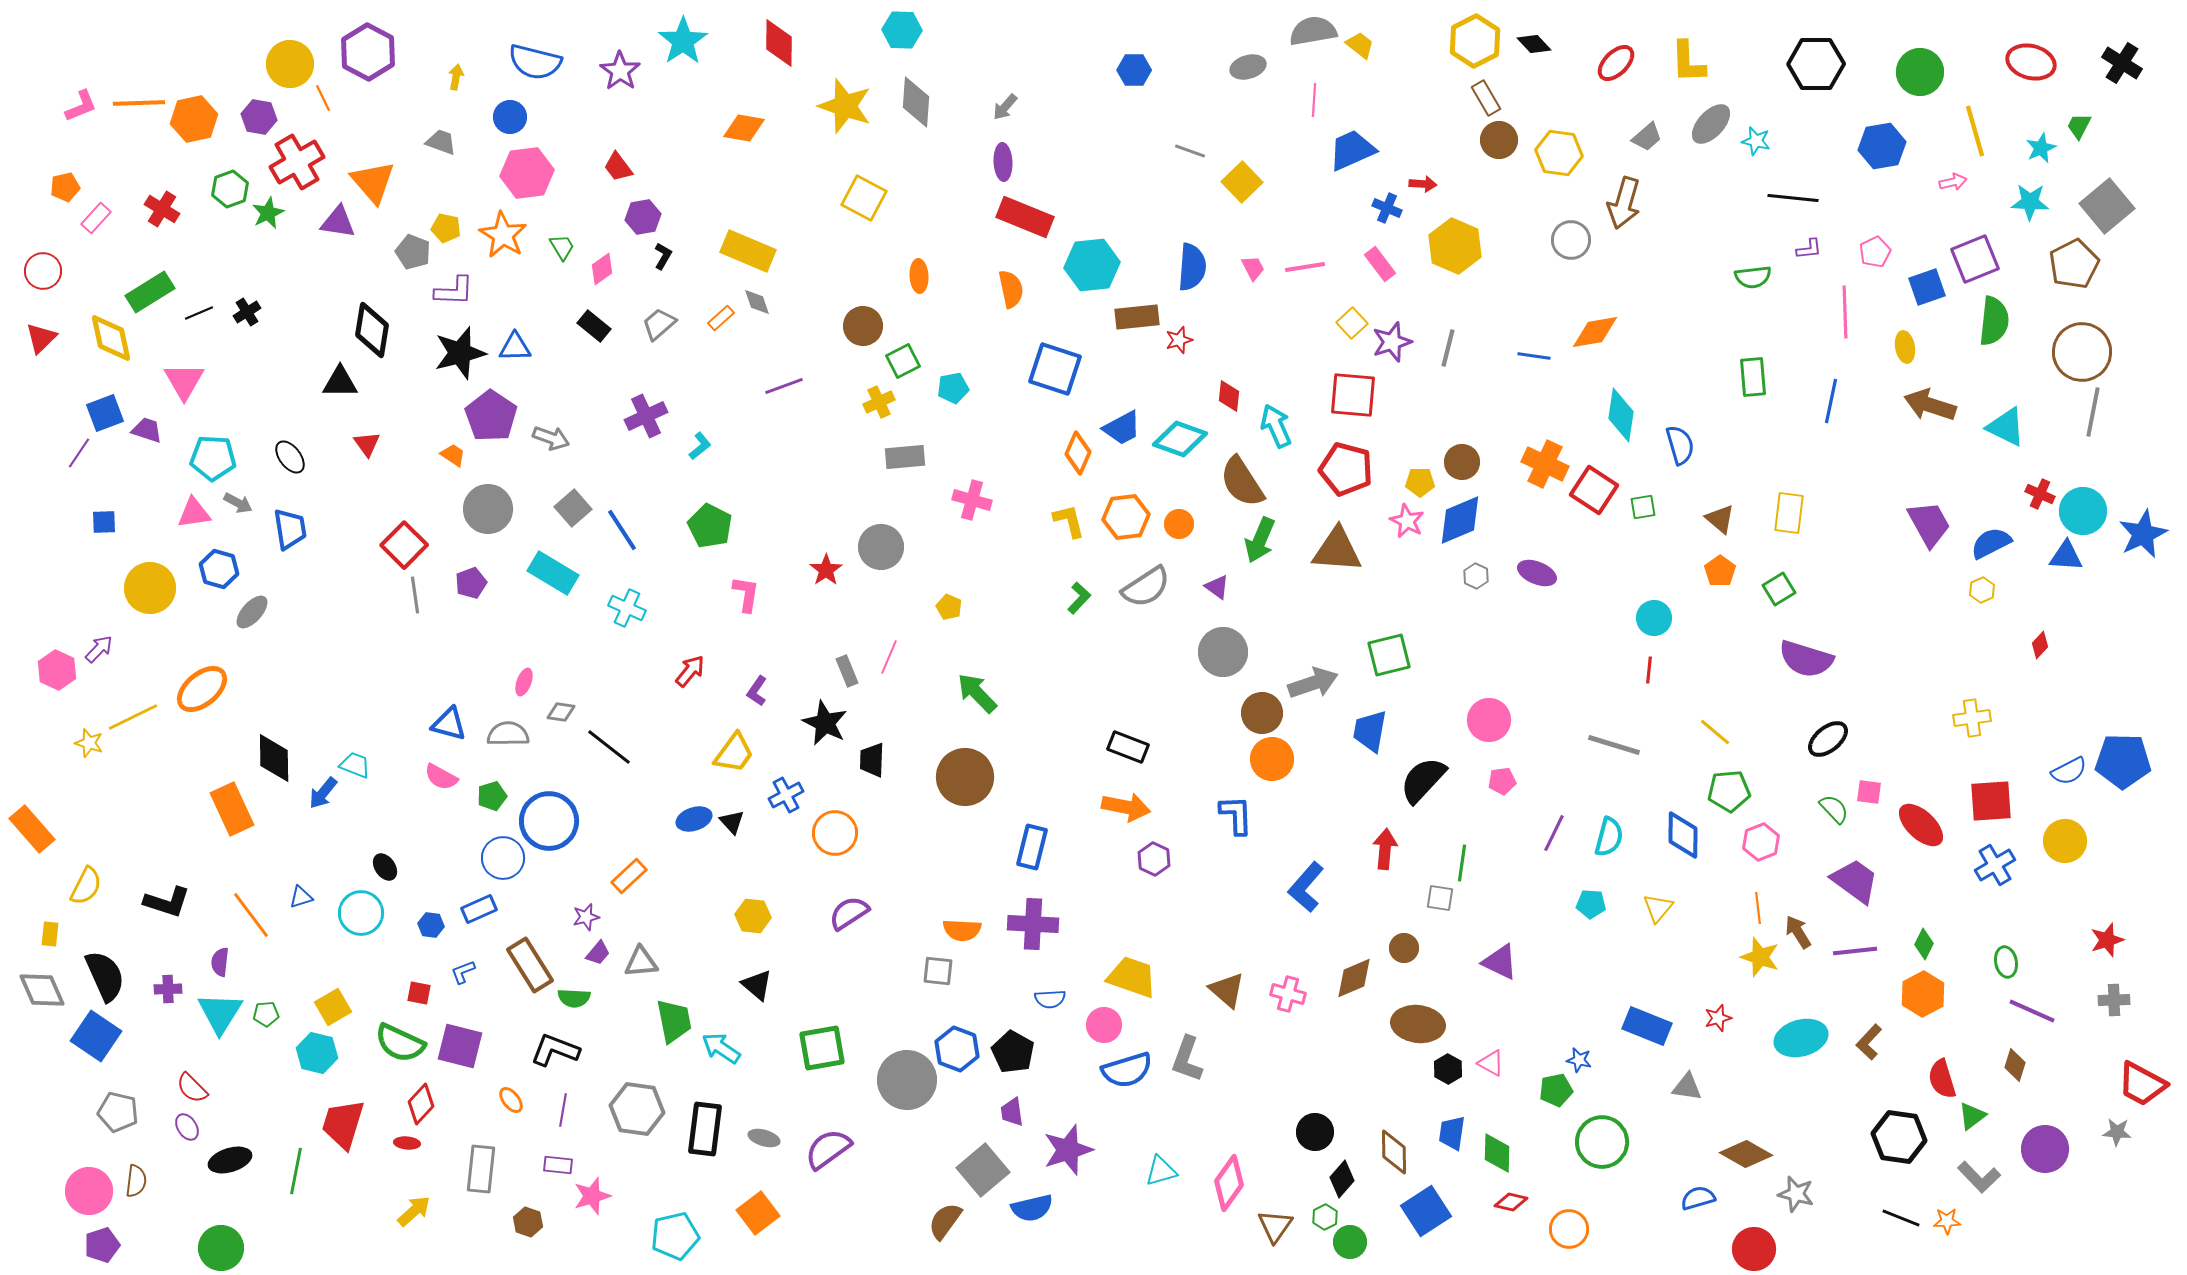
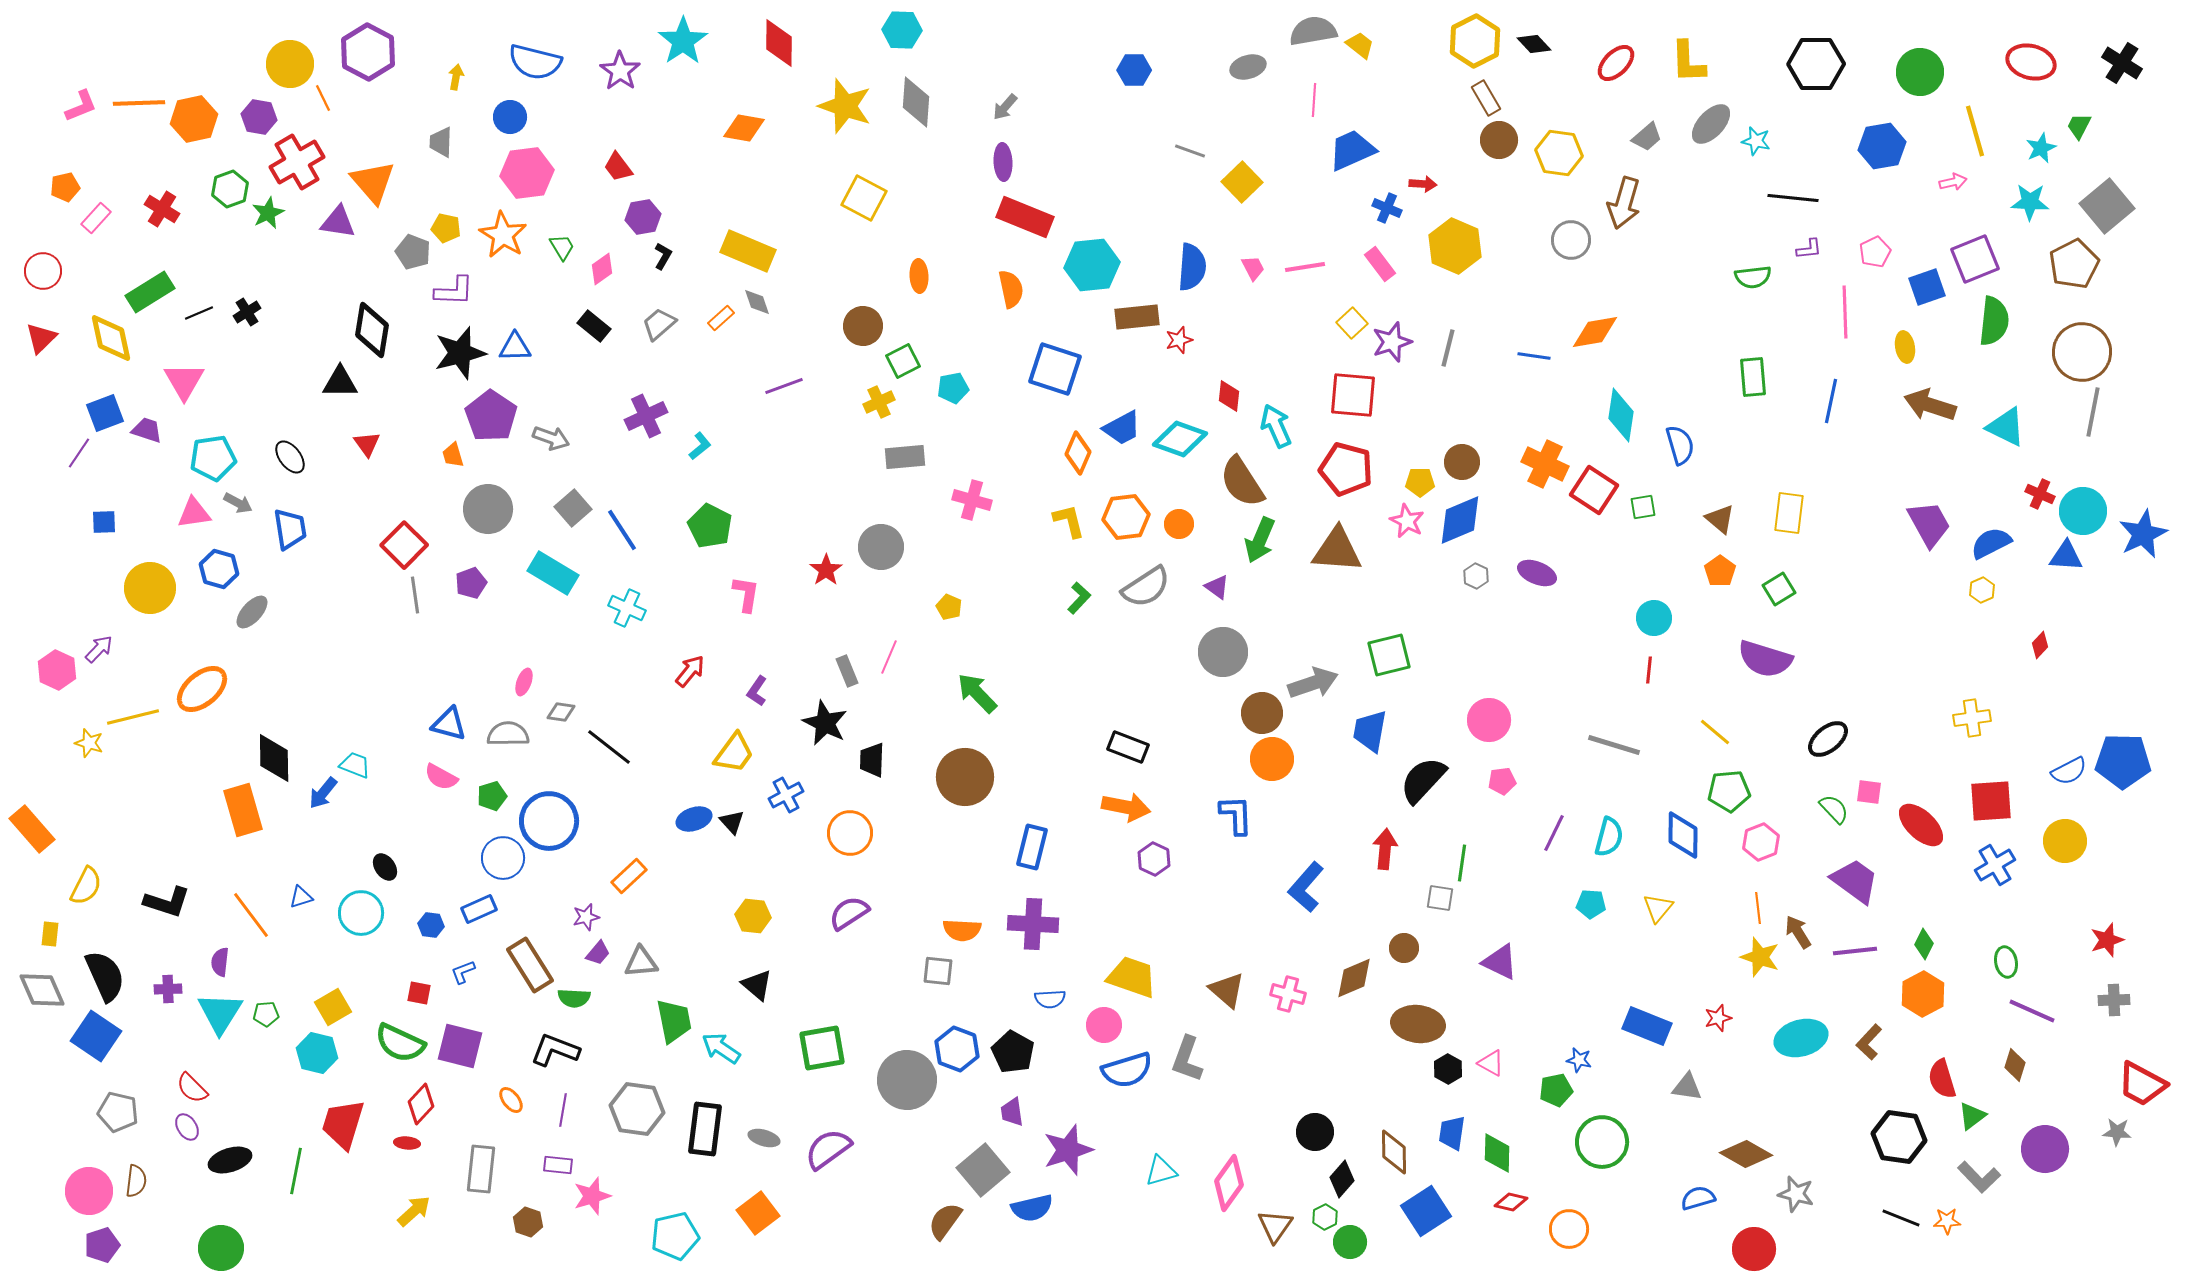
gray trapezoid at (441, 142): rotated 108 degrees counterclockwise
orange trapezoid at (453, 455): rotated 140 degrees counterclockwise
cyan pentagon at (213, 458): rotated 12 degrees counterclockwise
purple semicircle at (1806, 659): moved 41 px left
yellow line at (133, 717): rotated 12 degrees clockwise
orange rectangle at (232, 809): moved 11 px right, 1 px down; rotated 9 degrees clockwise
orange circle at (835, 833): moved 15 px right
